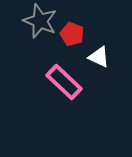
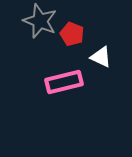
white triangle: moved 2 px right
pink rectangle: rotated 57 degrees counterclockwise
